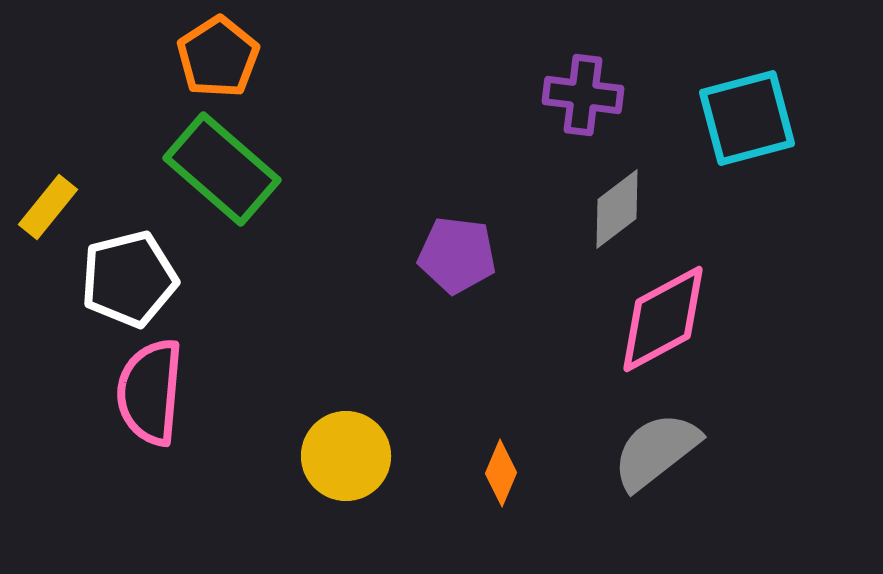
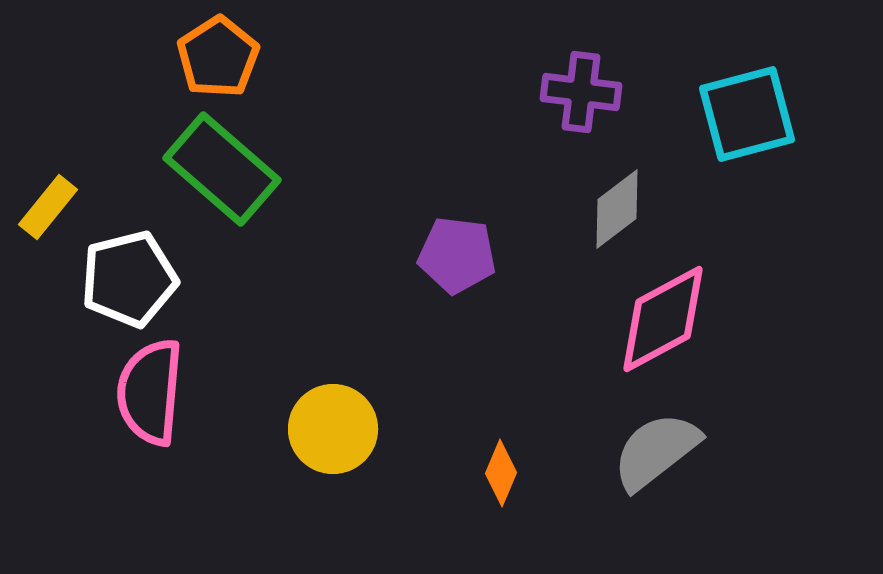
purple cross: moved 2 px left, 3 px up
cyan square: moved 4 px up
yellow circle: moved 13 px left, 27 px up
